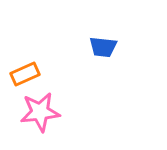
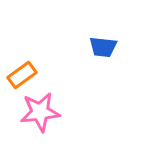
orange rectangle: moved 3 px left, 1 px down; rotated 12 degrees counterclockwise
